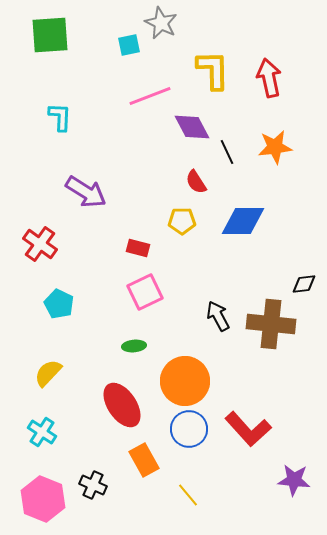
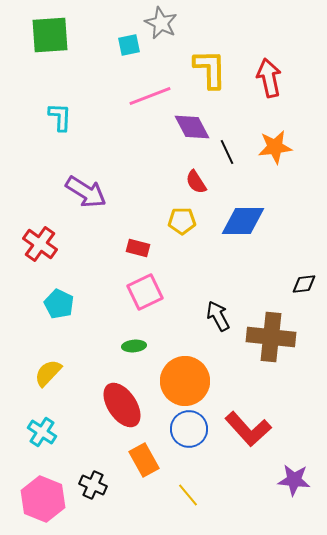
yellow L-shape: moved 3 px left, 1 px up
brown cross: moved 13 px down
